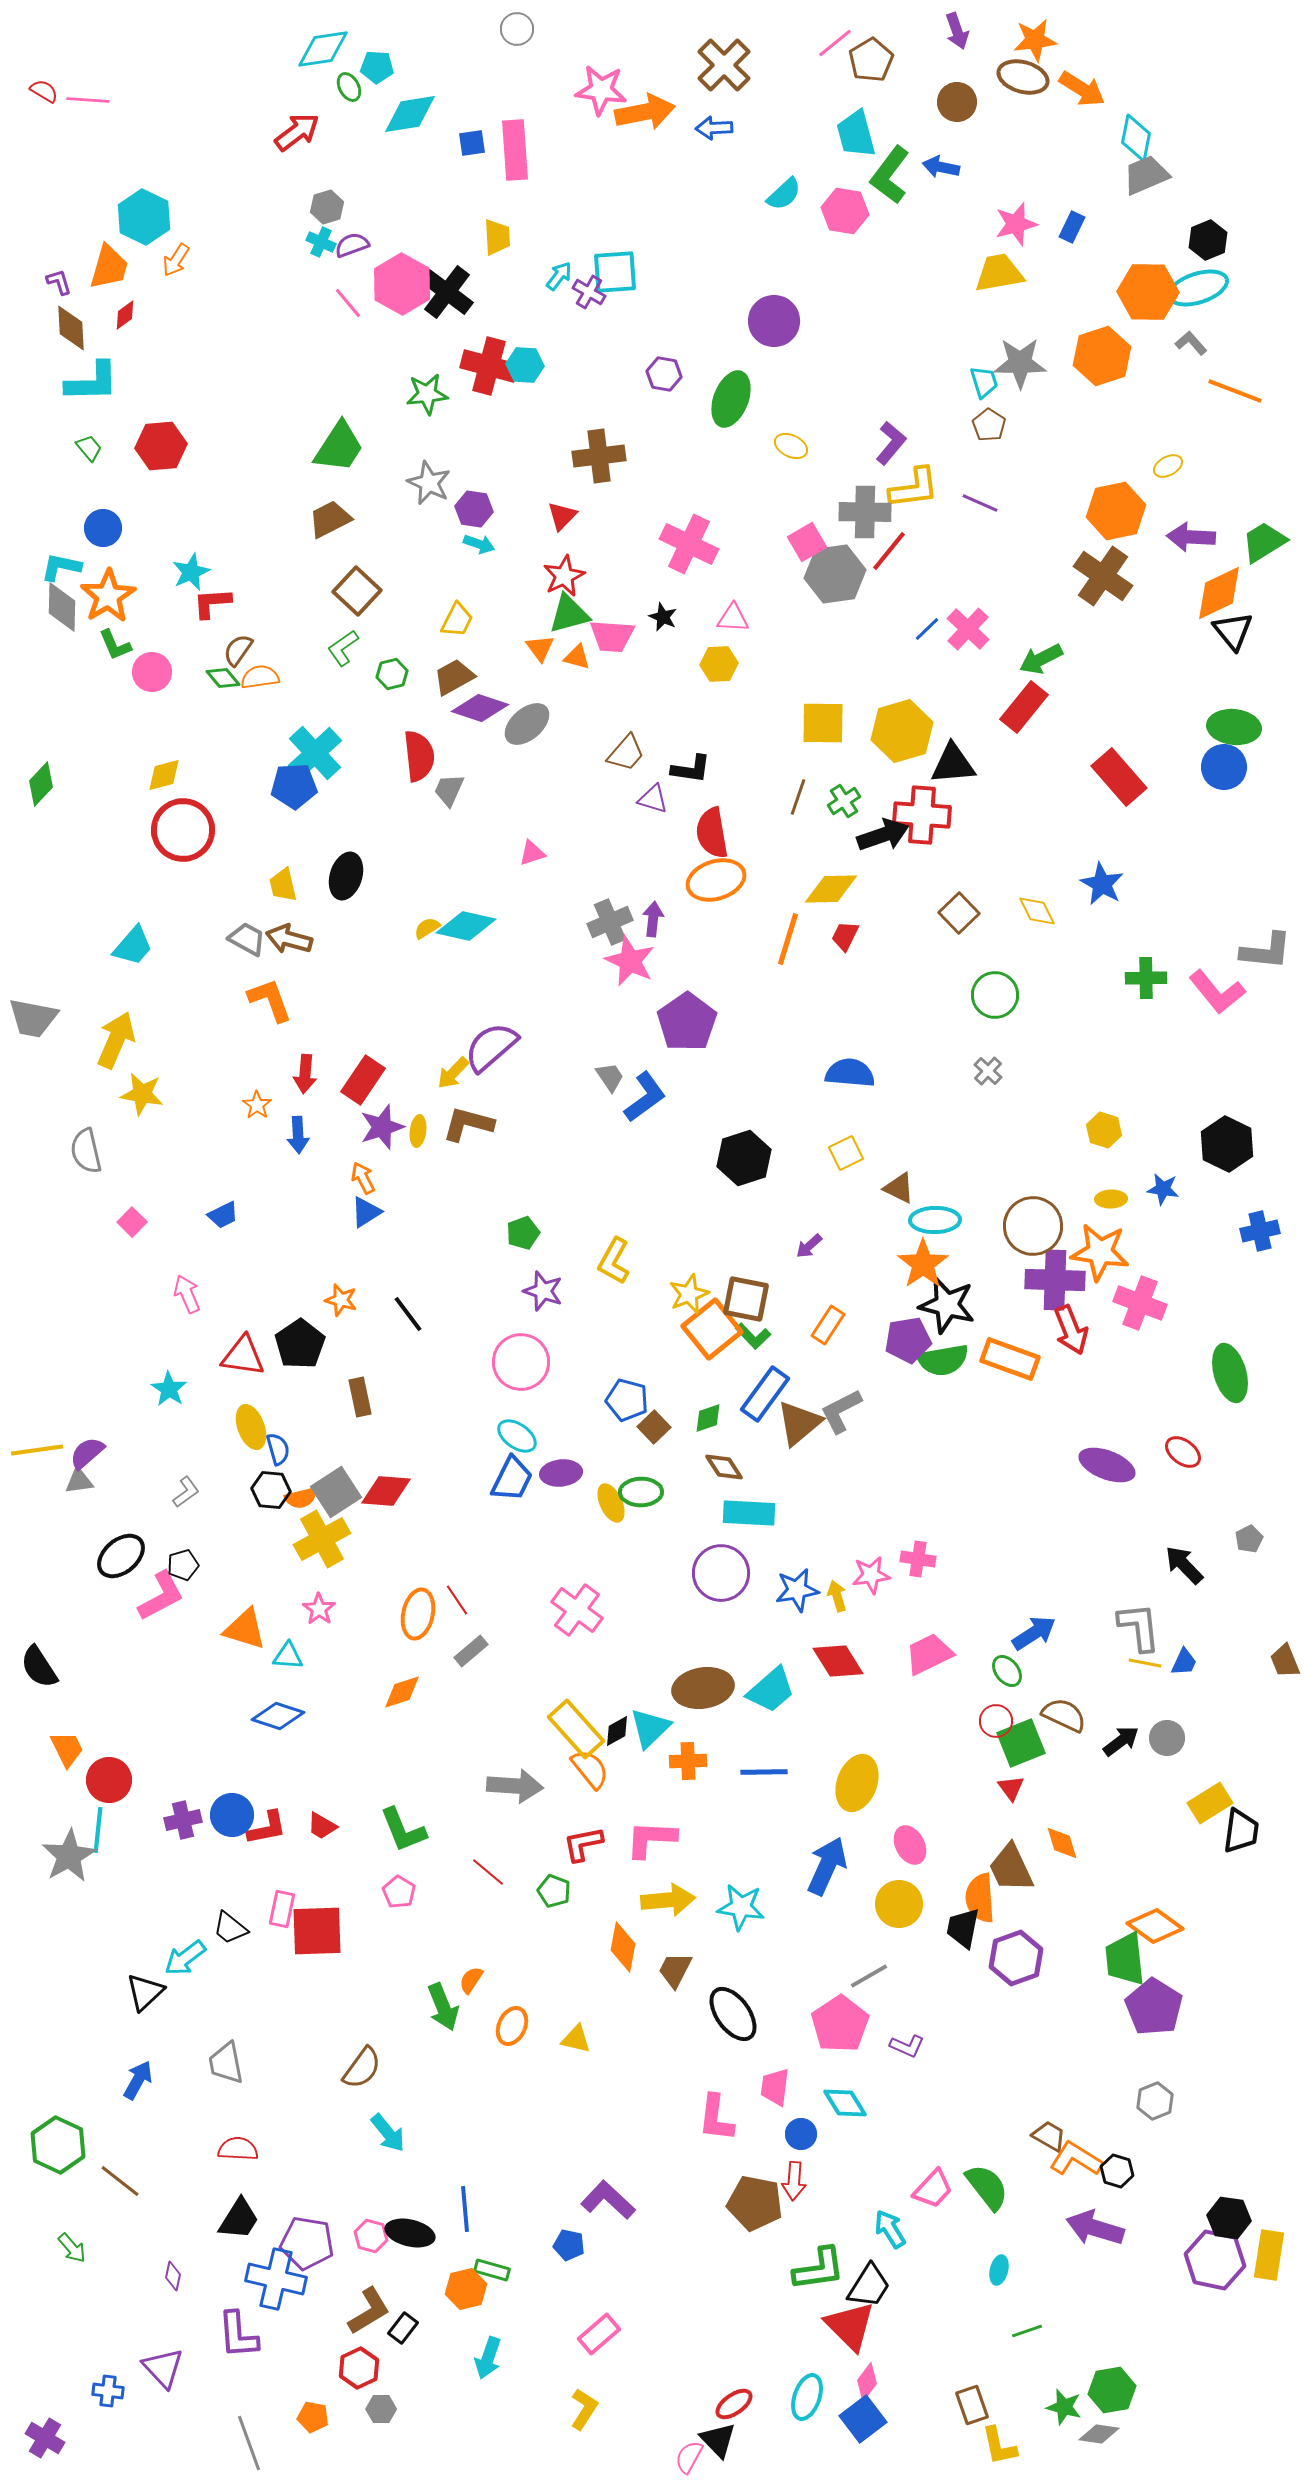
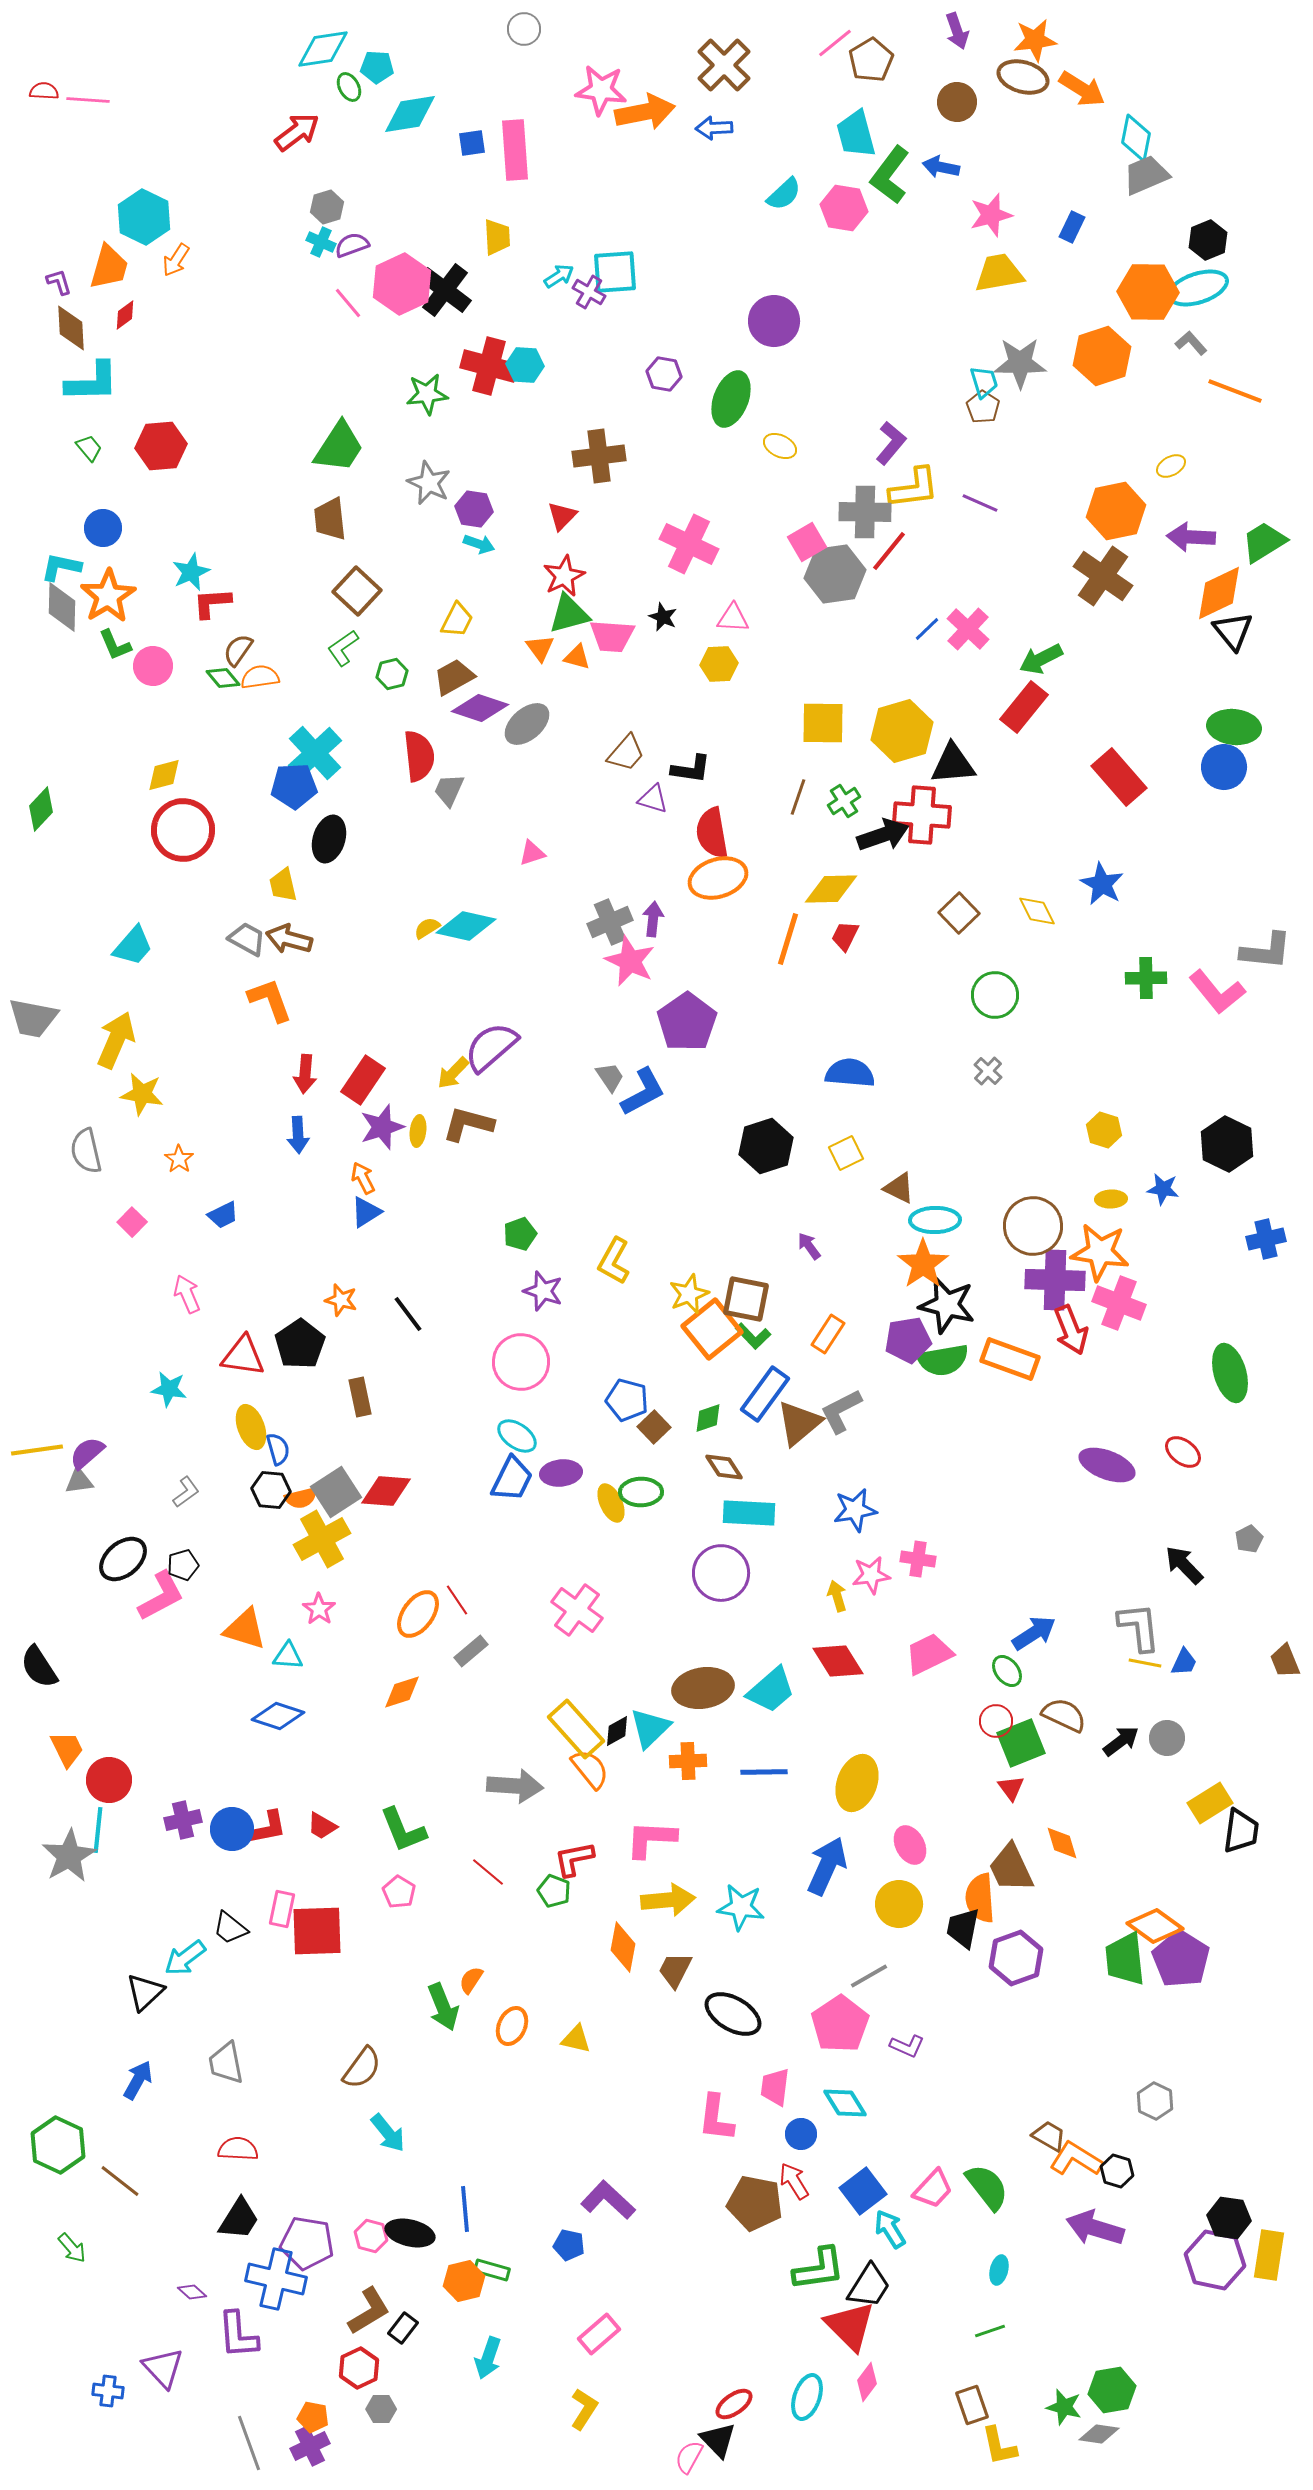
gray circle at (517, 29): moved 7 px right
red semicircle at (44, 91): rotated 28 degrees counterclockwise
pink hexagon at (845, 211): moved 1 px left, 3 px up
pink star at (1016, 224): moved 25 px left, 9 px up
cyan arrow at (559, 276): rotated 20 degrees clockwise
pink hexagon at (402, 284): rotated 6 degrees clockwise
black cross at (447, 292): moved 2 px left, 2 px up
brown pentagon at (989, 425): moved 6 px left, 18 px up
yellow ellipse at (791, 446): moved 11 px left
yellow ellipse at (1168, 466): moved 3 px right
brown trapezoid at (330, 519): rotated 69 degrees counterclockwise
pink circle at (152, 672): moved 1 px right, 6 px up
green diamond at (41, 784): moved 25 px down
black ellipse at (346, 876): moved 17 px left, 37 px up
orange ellipse at (716, 880): moved 2 px right, 2 px up
blue L-shape at (645, 1097): moved 2 px left, 5 px up; rotated 8 degrees clockwise
orange star at (257, 1105): moved 78 px left, 54 px down
black hexagon at (744, 1158): moved 22 px right, 12 px up
blue cross at (1260, 1231): moved 6 px right, 8 px down
green pentagon at (523, 1233): moved 3 px left, 1 px down
purple arrow at (809, 1246): rotated 96 degrees clockwise
pink cross at (1140, 1303): moved 21 px left
orange rectangle at (828, 1325): moved 9 px down
cyan star at (169, 1389): rotated 24 degrees counterclockwise
black ellipse at (121, 1556): moved 2 px right, 3 px down
blue star at (797, 1590): moved 58 px right, 80 px up
orange ellipse at (418, 1614): rotated 24 degrees clockwise
blue circle at (232, 1815): moved 14 px down
red L-shape at (583, 1844): moved 9 px left, 15 px down
purple pentagon at (1154, 2007): moved 27 px right, 48 px up
black ellipse at (733, 2014): rotated 24 degrees counterclockwise
gray hexagon at (1155, 2101): rotated 12 degrees counterclockwise
red arrow at (794, 2181): rotated 144 degrees clockwise
purple diamond at (173, 2276): moved 19 px right, 16 px down; rotated 60 degrees counterclockwise
orange hexagon at (466, 2289): moved 2 px left, 8 px up
green line at (1027, 2331): moved 37 px left
blue square at (863, 2419): moved 228 px up
purple cross at (45, 2438): moved 265 px right, 8 px down; rotated 33 degrees clockwise
